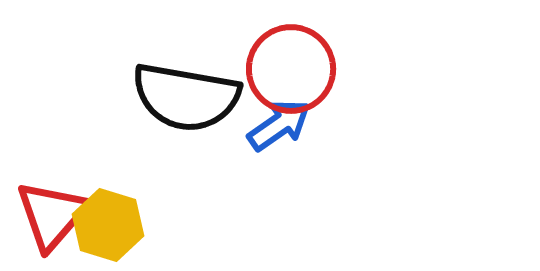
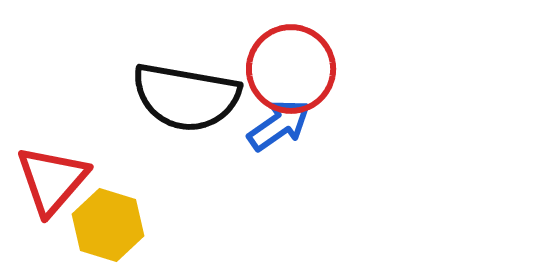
red triangle: moved 35 px up
